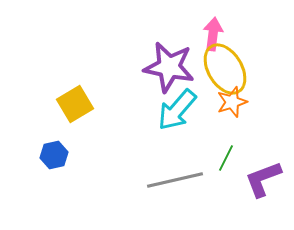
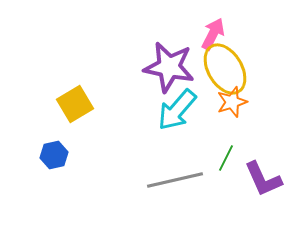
pink arrow: rotated 20 degrees clockwise
purple L-shape: rotated 93 degrees counterclockwise
